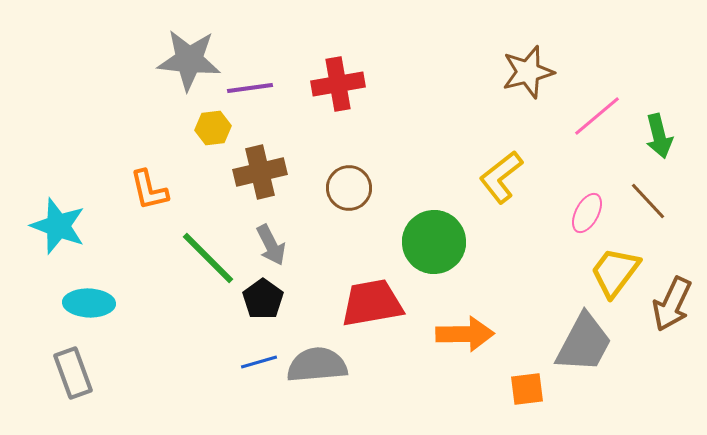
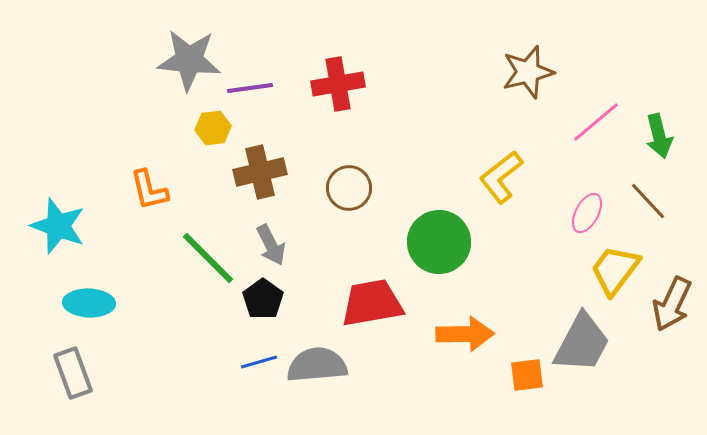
pink line: moved 1 px left, 6 px down
green circle: moved 5 px right
yellow trapezoid: moved 2 px up
gray trapezoid: moved 2 px left
orange square: moved 14 px up
